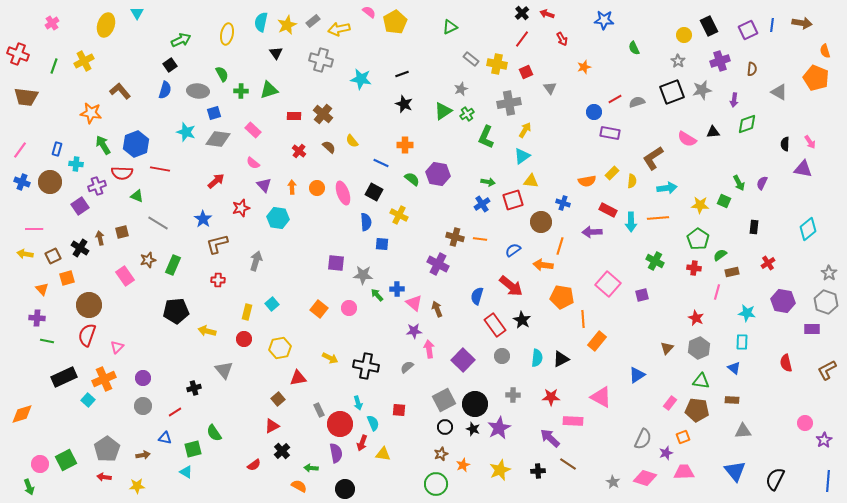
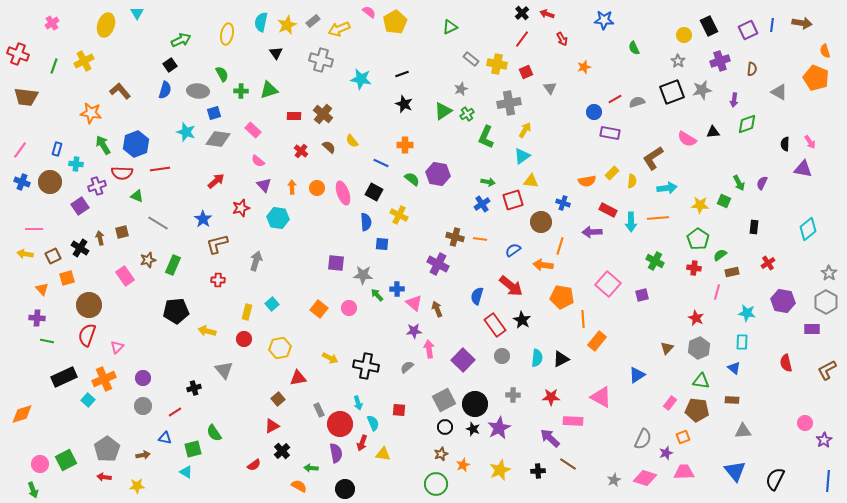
yellow arrow at (339, 29): rotated 10 degrees counterclockwise
red cross at (299, 151): moved 2 px right
pink semicircle at (253, 163): moved 5 px right, 2 px up
red line at (160, 169): rotated 18 degrees counterclockwise
gray hexagon at (826, 302): rotated 10 degrees clockwise
gray star at (613, 482): moved 1 px right, 2 px up; rotated 16 degrees clockwise
green arrow at (29, 487): moved 4 px right, 3 px down
